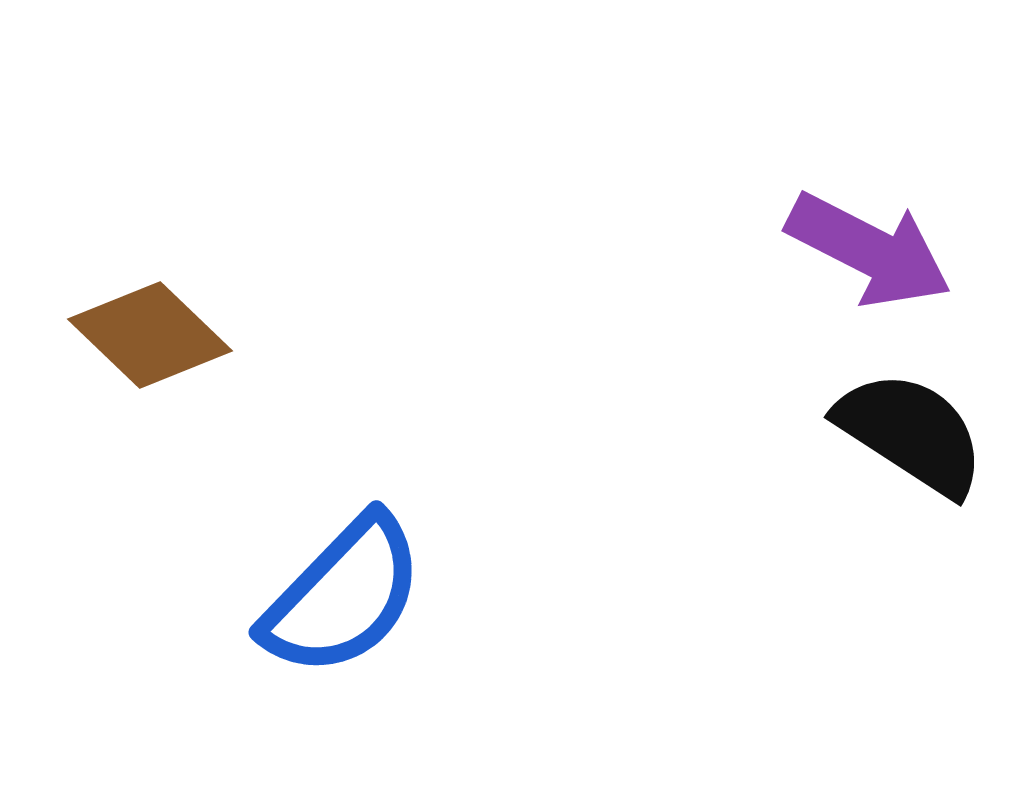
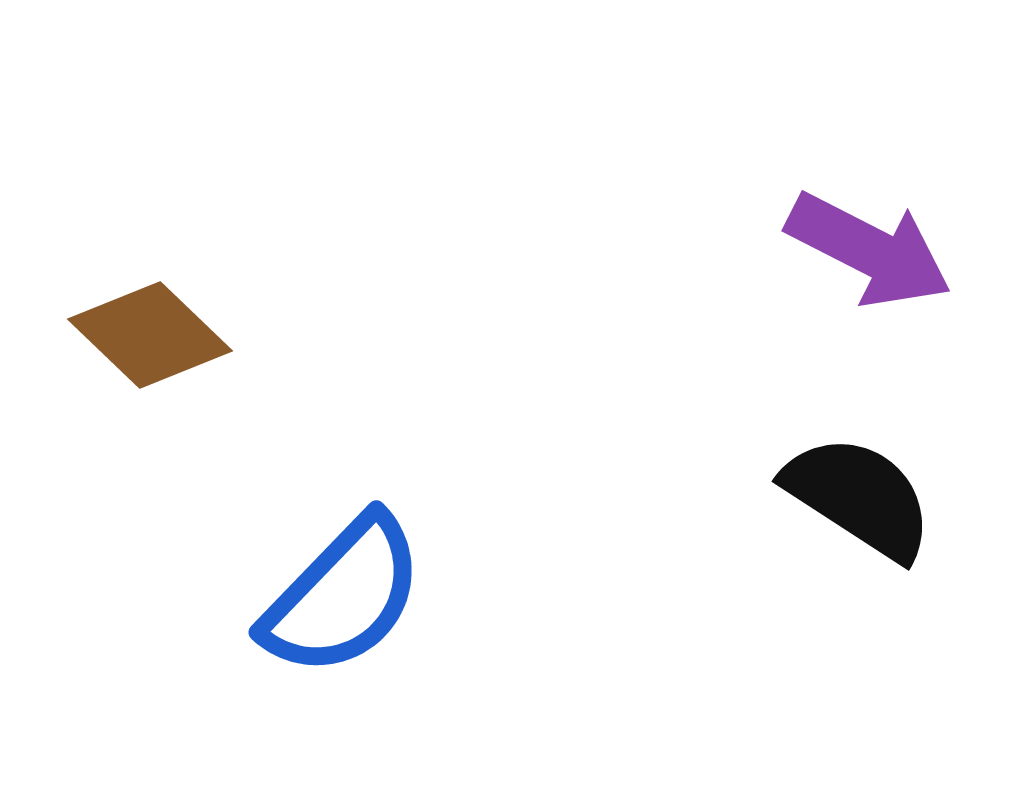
black semicircle: moved 52 px left, 64 px down
